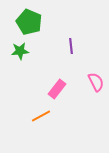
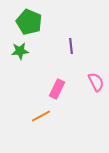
pink rectangle: rotated 12 degrees counterclockwise
